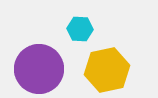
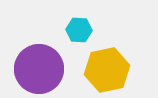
cyan hexagon: moved 1 px left, 1 px down
